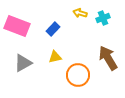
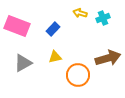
brown arrow: rotated 105 degrees clockwise
